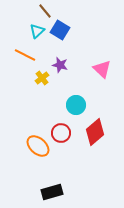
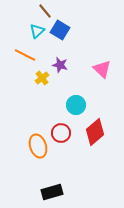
orange ellipse: rotated 30 degrees clockwise
